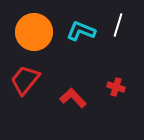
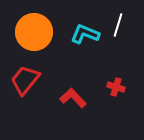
cyan L-shape: moved 4 px right, 3 px down
